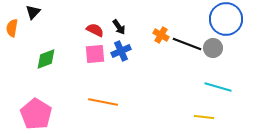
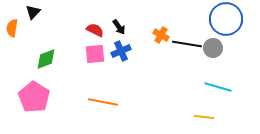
black line: rotated 12 degrees counterclockwise
pink pentagon: moved 2 px left, 17 px up
